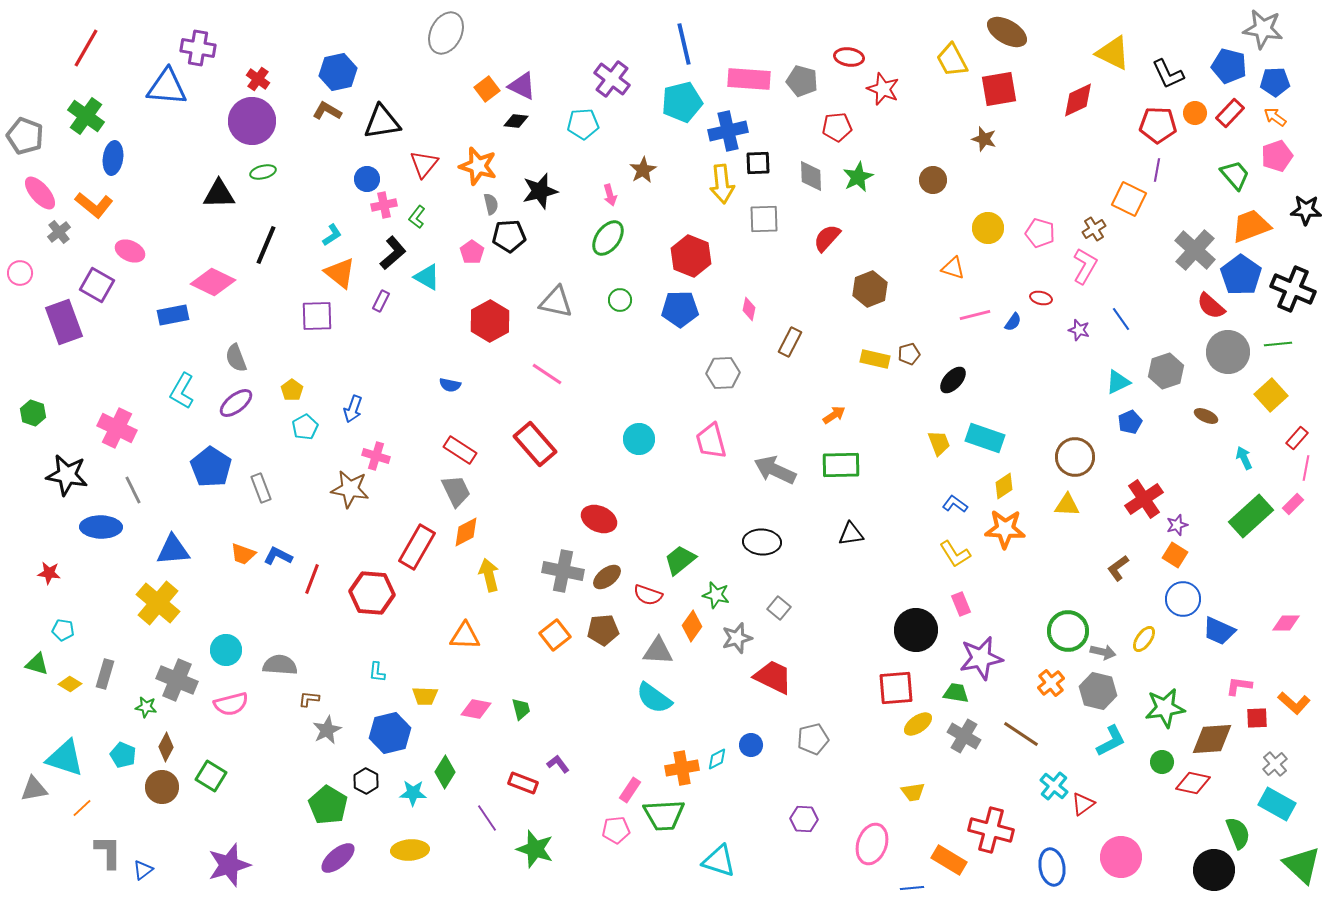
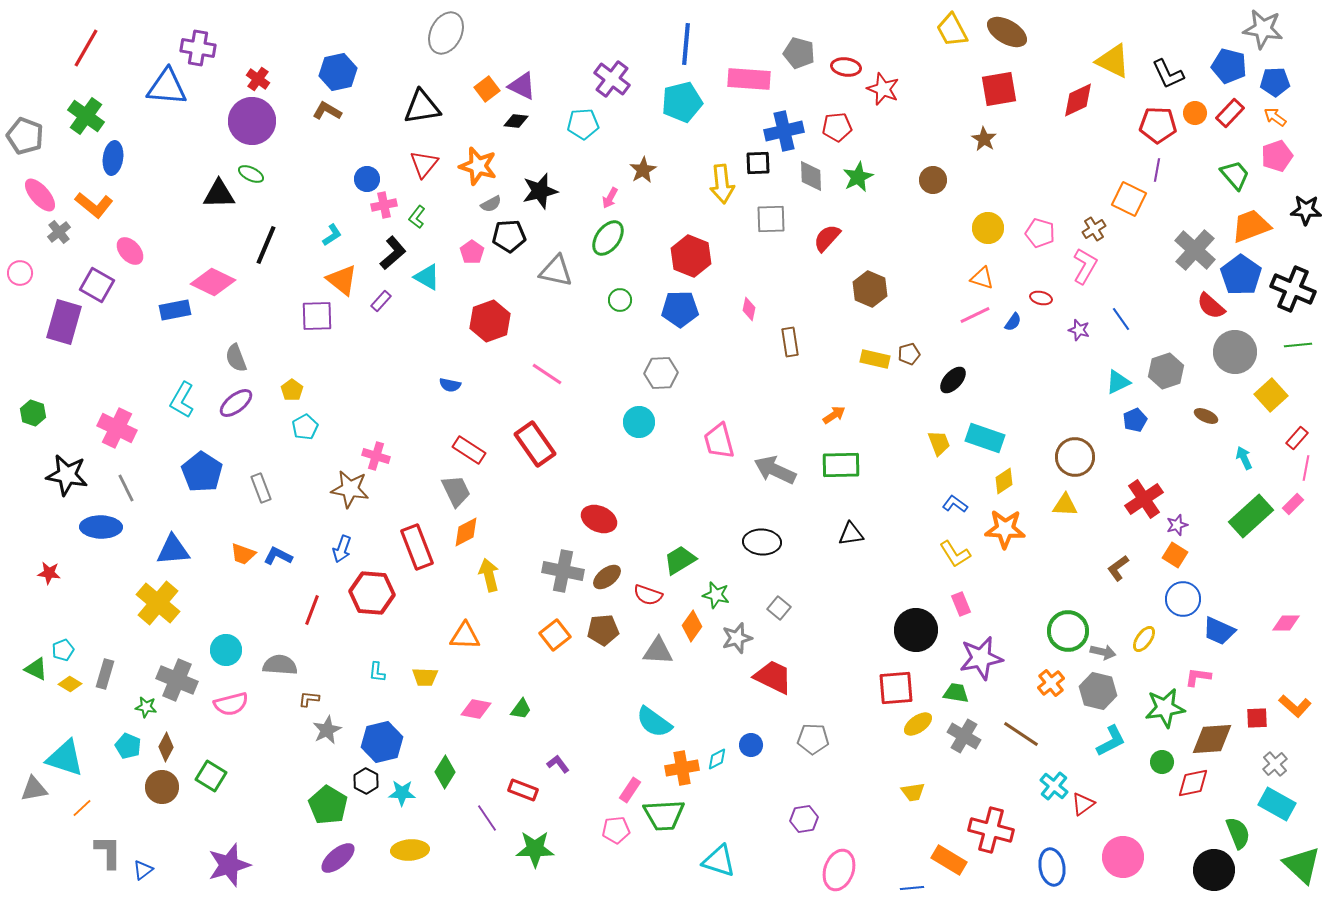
blue line at (684, 44): moved 2 px right; rotated 18 degrees clockwise
yellow triangle at (1113, 53): moved 8 px down
red ellipse at (849, 57): moved 3 px left, 10 px down
yellow trapezoid at (952, 60): moved 30 px up
gray pentagon at (802, 81): moved 3 px left, 28 px up
black triangle at (382, 122): moved 40 px right, 15 px up
blue cross at (728, 131): moved 56 px right
brown star at (984, 139): rotated 15 degrees clockwise
green ellipse at (263, 172): moved 12 px left, 2 px down; rotated 40 degrees clockwise
pink ellipse at (40, 193): moved 2 px down
pink arrow at (610, 195): moved 3 px down; rotated 45 degrees clockwise
gray semicircle at (491, 204): rotated 75 degrees clockwise
gray square at (764, 219): moved 7 px right
pink ellipse at (130, 251): rotated 24 degrees clockwise
orange triangle at (953, 268): moved 29 px right, 10 px down
orange triangle at (340, 273): moved 2 px right, 7 px down
brown hexagon at (870, 289): rotated 16 degrees counterclockwise
purple rectangle at (381, 301): rotated 15 degrees clockwise
gray triangle at (556, 302): moved 31 px up
blue rectangle at (173, 315): moved 2 px right, 5 px up
pink line at (975, 315): rotated 12 degrees counterclockwise
red hexagon at (490, 321): rotated 9 degrees clockwise
purple rectangle at (64, 322): rotated 36 degrees clockwise
brown rectangle at (790, 342): rotated 36 degrees counterclockwise
green line at (1278, 344): moved 20 px right, 1 px down
gray circle at (1228, 352): moved 7 px right
gray hexagon at (723, 373): moved 62 px left
cyan L-shape at (182, 391): moved 9 px down
blue arrow at (353, 409): moved 11 px left, 140 px down
blue pentagon at (1130, 422): moved 5 px right, 2 px up
cyan circle at (639, 439): moved 17 px up
pink trapezoid at (711, 441): moved 8 px right
red rectangle at (535, 444): rotated 6 degrees clockwise
red rectangle at (460, 450): moved 9 px right
blue pentagon at (211, 467): moved 9 px left, 5 px down
yellow diamond at (1004, 486): moved 5 px up
gray line at (133, 490): moved 7 px left, 2 px up
yellow triangle at (1067, 505): moved 2 px left
red rectangle at (417, 547): rotated 51 degrees counterclockwise
green trapezoid at (680, 560): rotated 8 degrees clockwise
red line at (312, 579): moved 31 px down
cyan pentagon at (63, 630): moved 20 px down; rotated 30 degrees counterclockwise
green triangle at (37, 664): moved 1 px left, 5 px down; rotated 10 degrees clockwise
pink L-shape at (1239, 686): moved 41 px left, 9 px up
yellow trapezoid at (425, 696): moved 19 px up
cyan semicircle at (654, 698): moved 24 px down
orange L-shape at (1294, 703): moved 1 px right, 3 px down
green trapezoid at (521, 709): rotated 50 degrees clockwise
blue hexagon at (390, 733): moved 8 px left, 9 px down
gray pentagon at (813, 739): rotated 16 degrees clockwise
cyan pentagon at (123, 755): moved 5 px right, 9 px up
red rectangle at (523, 783): moved 7 px down
red diamond at (1193, 783): rotated 24 degrees counterclockwise
cyan star at (413, 793): moved 11 px left
purple hexagon at (804, 819): rotated 12 degrees counterclockwise
pink ellipse at (872, 844): moved 33 px left, 26 px down
green star at (535, 849): rotated 18 degrees counterclockwise
pink circle at (1121, 857): moved 2 px right
